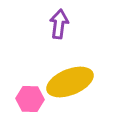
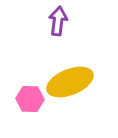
purple arrow: moved 1 px left, 3 px up
